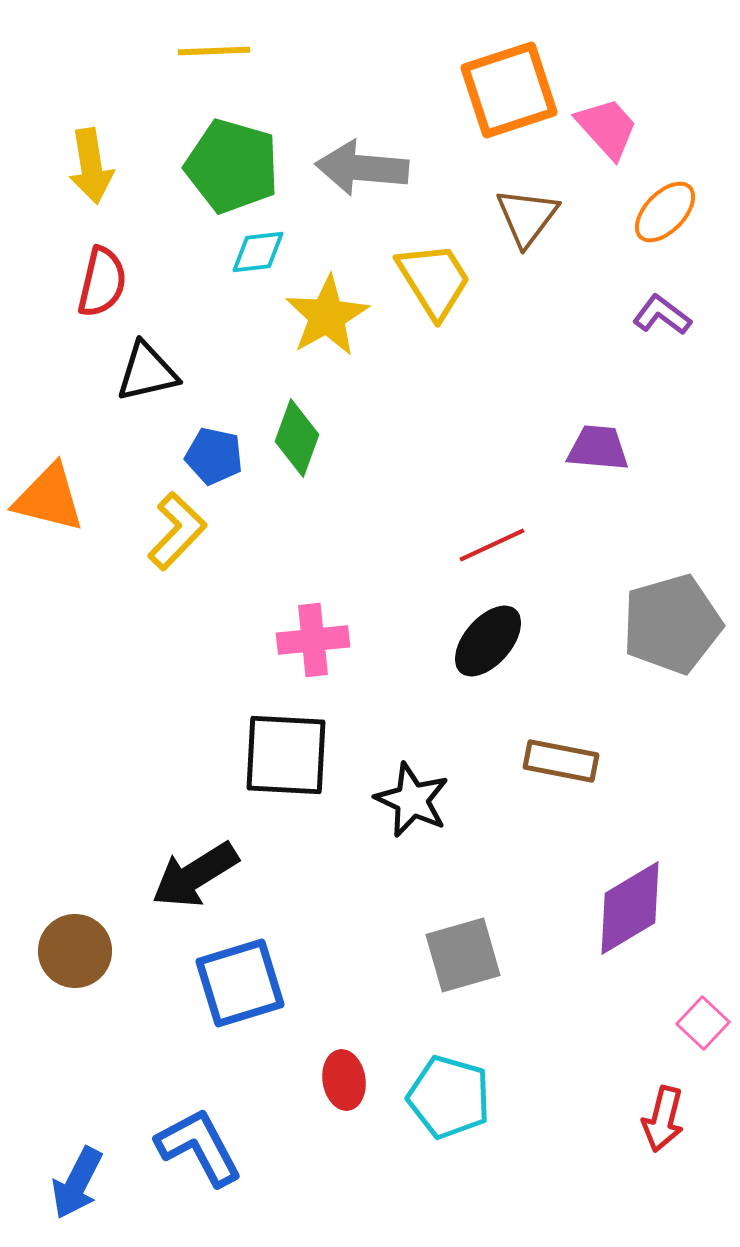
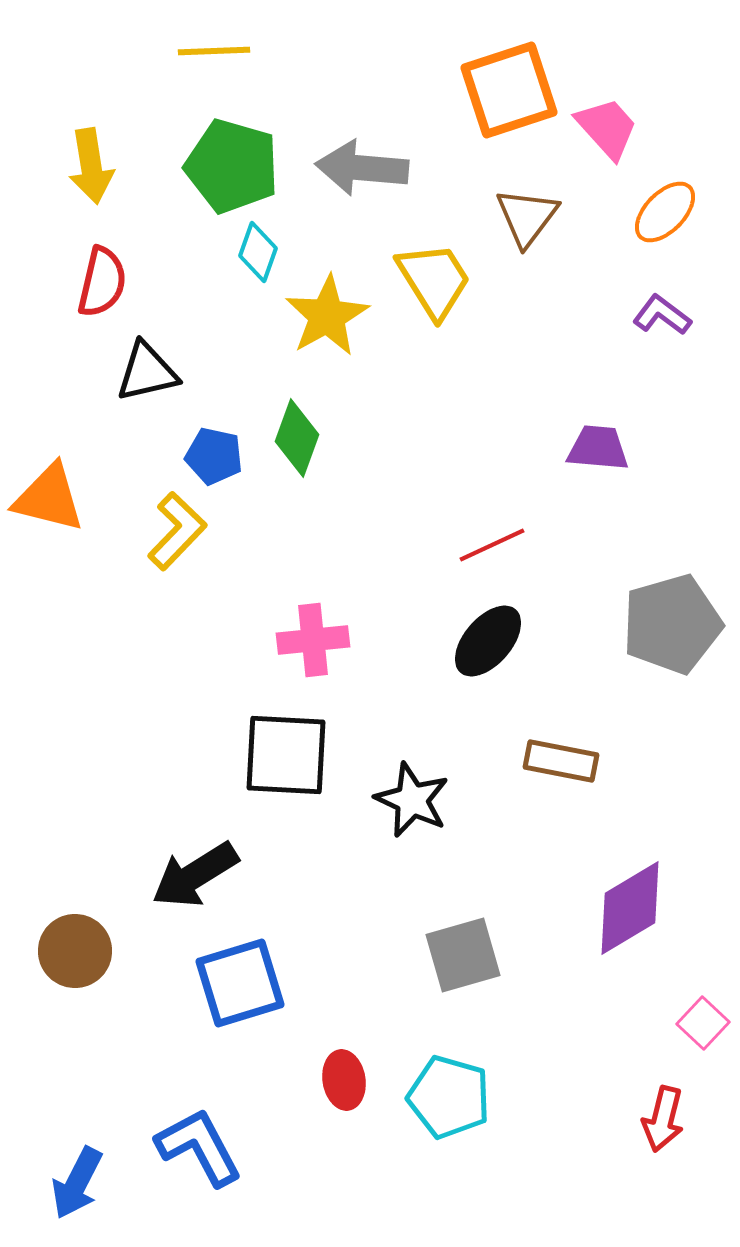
cyan diamond: rotated 64 degrees counterclockwise
